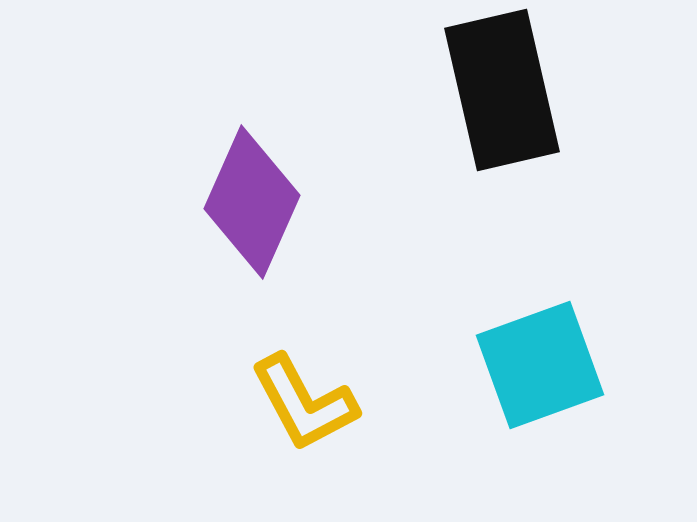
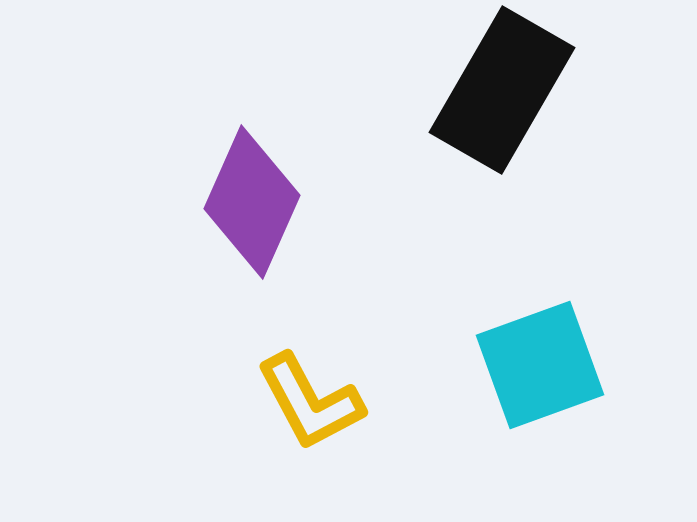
black rectangle: rotated 43 degrees clockwise
yellow L-shape: moved 6 px right, 1 px up
